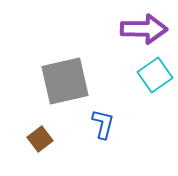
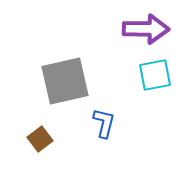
purple arrow: moved 2 px right
cyan square: rotated 24 degrees clockwise
blue L-shape: moved 1 px right, 1 px up
